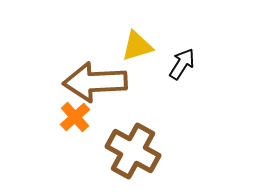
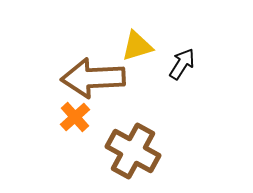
brown arrow: moved 2 px left, 4 px up
